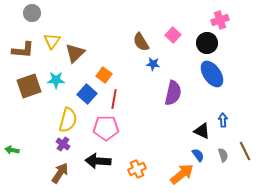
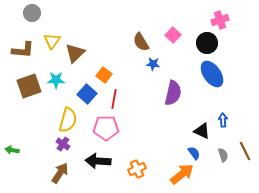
blue semicircle: moved 4 px left, 2 px up
